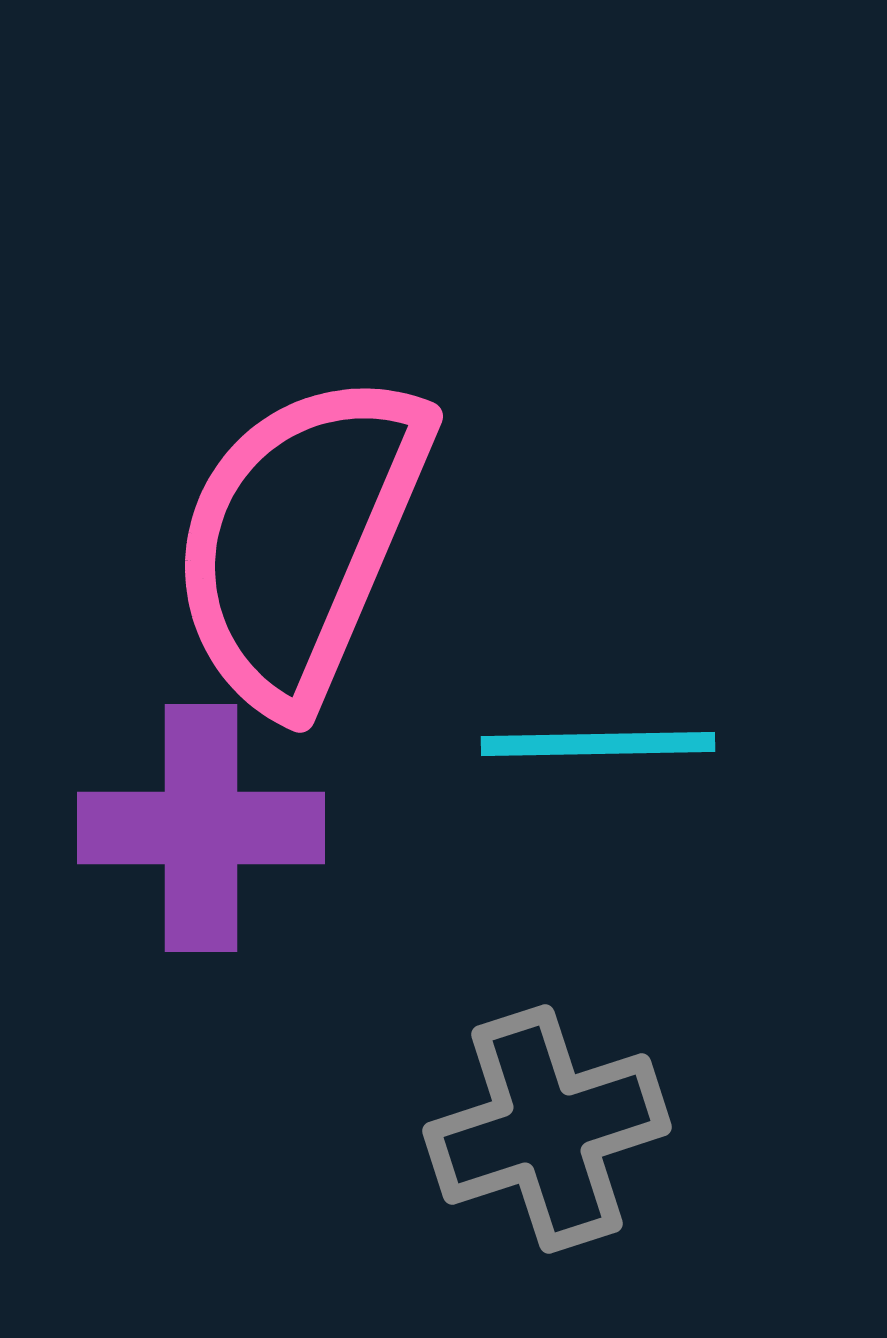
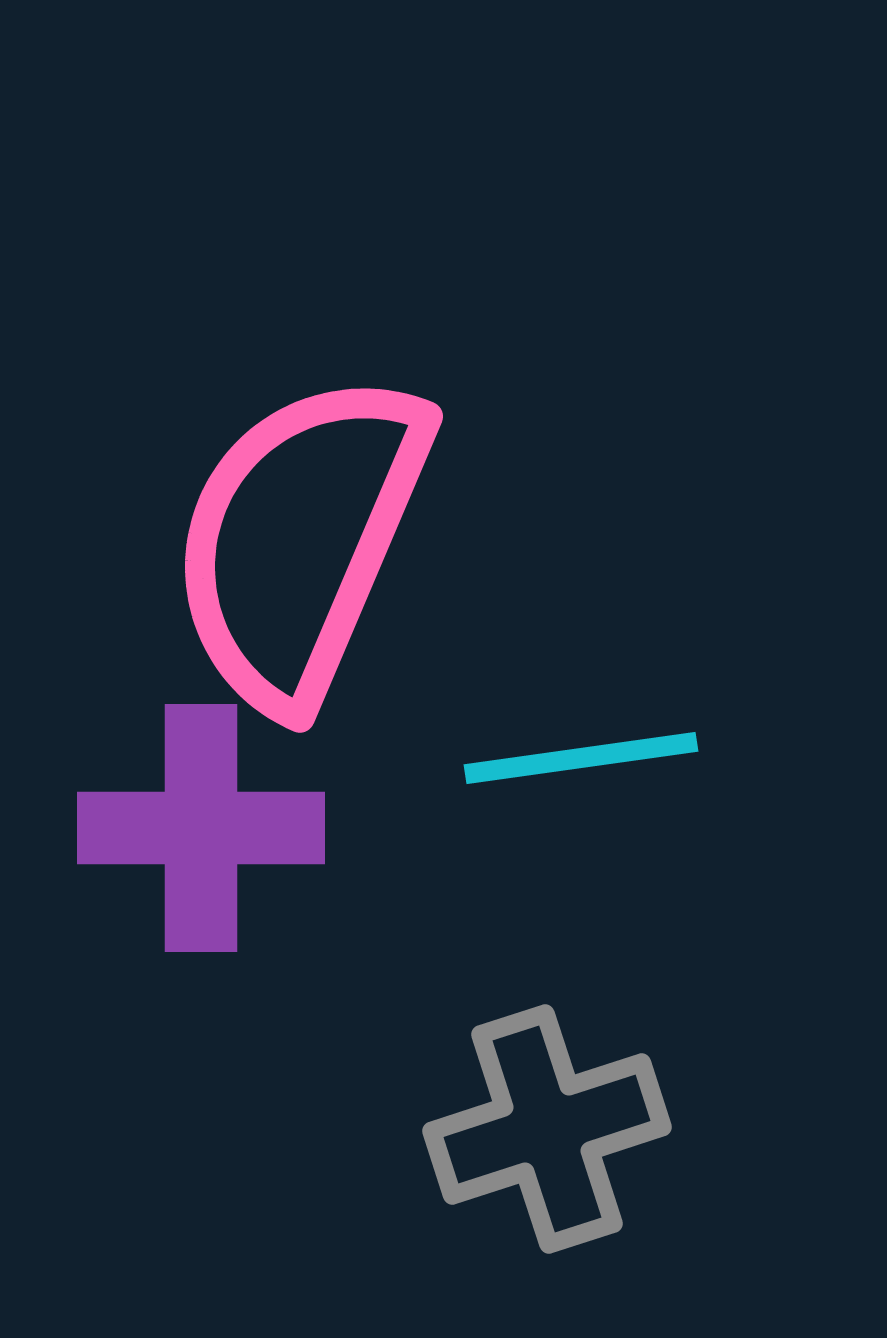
cyan line: moved 17 px left, 14 px down; rotated 7 degrees counterclockwise
